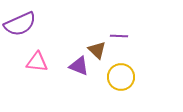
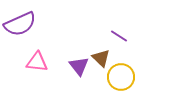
purple line: rotated 30 degrees clockwise
brown triangle: moved 4 px right, 8 px down
purple triangle: rotated 30 degrees clockwise
